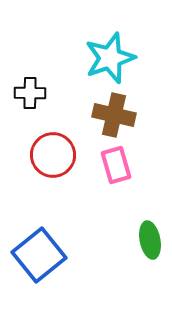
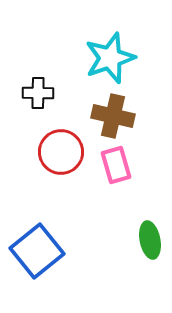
black cross: moved 8 px right
brown cross: moved 1 px left, 1 px down
red circle: moved 8 px right, 3 px up
blue square: moved 2 px left, 4 px up
